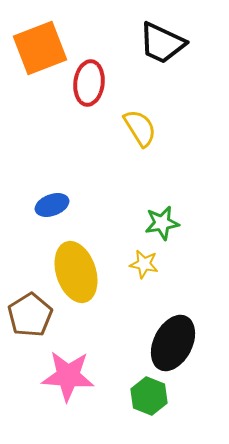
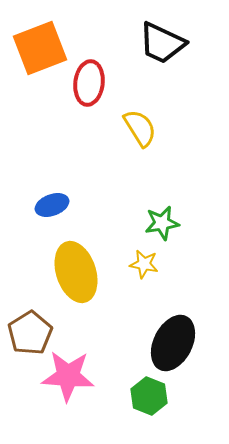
brown pentagon: moved 18 px down
